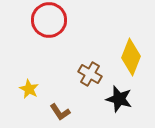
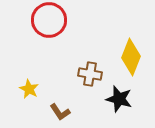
brown cross: rotated 20 degrees counterclockwise
